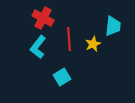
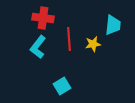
red cross: rotated 20 degrees counterclockwise
cyan trapezoid: moved 1 px up
yellow star: rotated 14 degrees clockwise
cyan square: moved 9 px down
